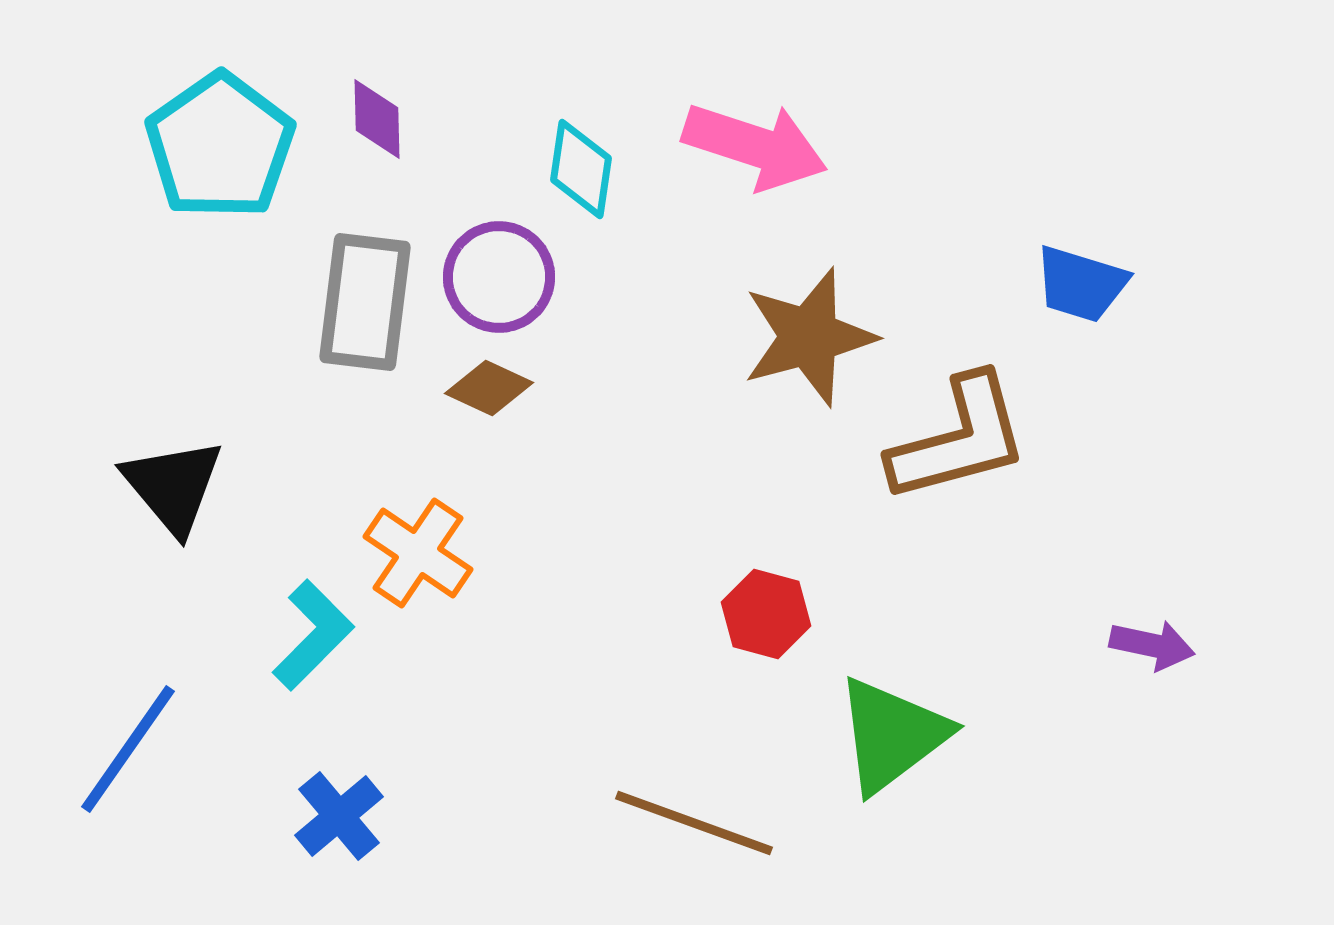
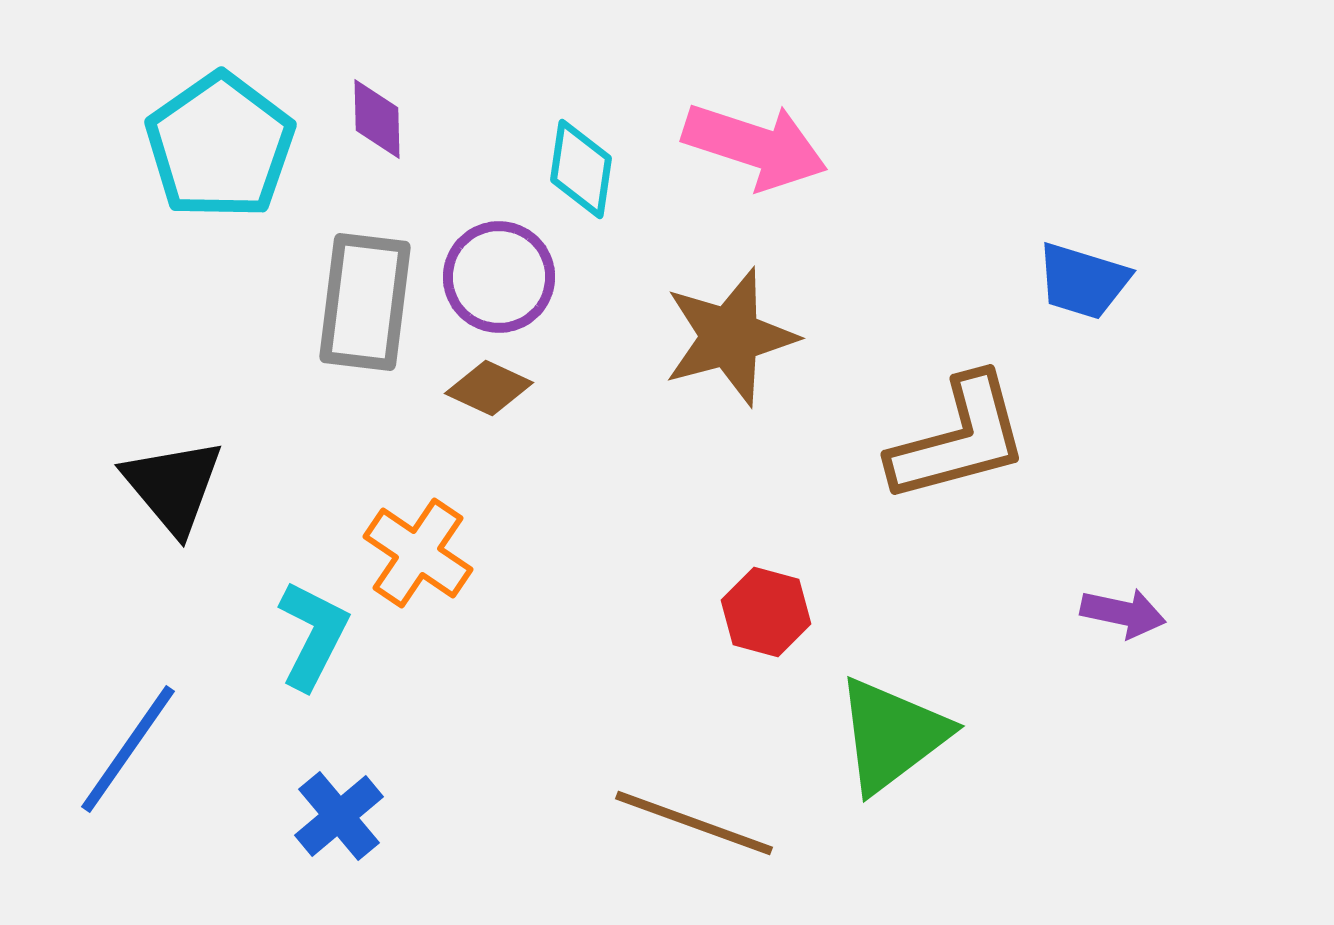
blue trapezoid: moved 2 px right, 3 px up
brown star: moved 79 px left
red hexagon: moved 2 px up
cyan L-shape: rotated 18 degrees counterclockwise
purple arrow: moved 29 px left, 32 px up
